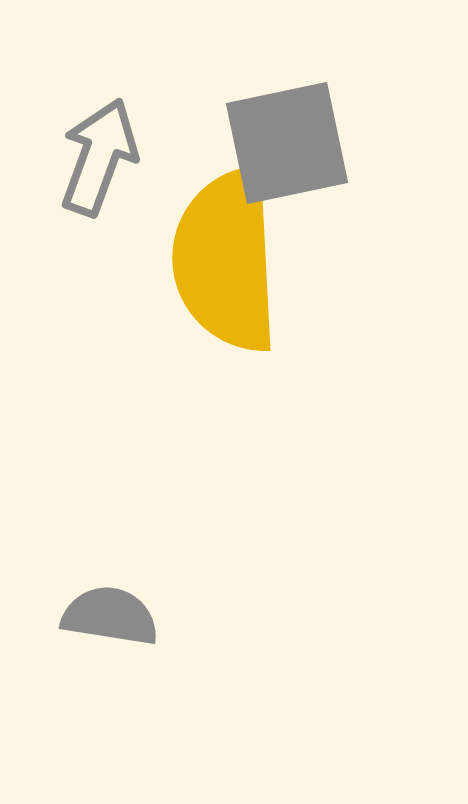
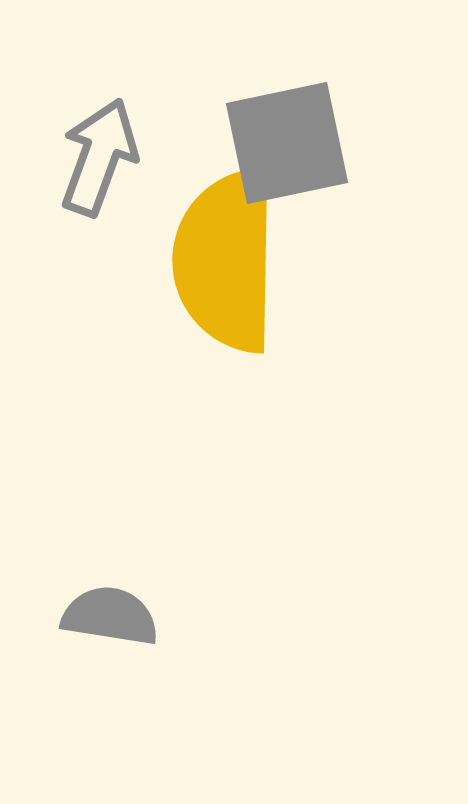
yellow semicircle: rotated 4 degrees clockwise
